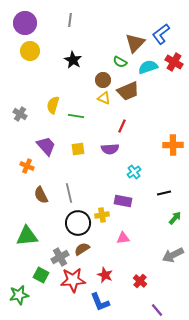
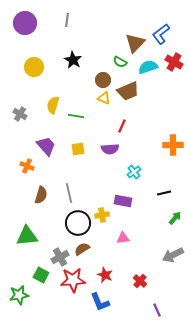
gray line at (70, 20): moved 3 px left
yellow circle at (30, 51): moved 4 px right, 16 px down
brown semicircle at (41, 195): rotated 138 degrees counterclockwise
purple line at (157, 310): rotated 16 degrees clockwise
